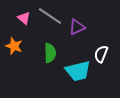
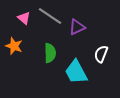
cyan trapezoid: moved 2 px left, 1 px down; rotated 76 degrees clockwise
